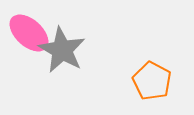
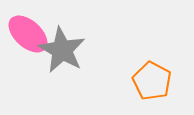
pink ellipse: moved 1 px left, 1 px down
